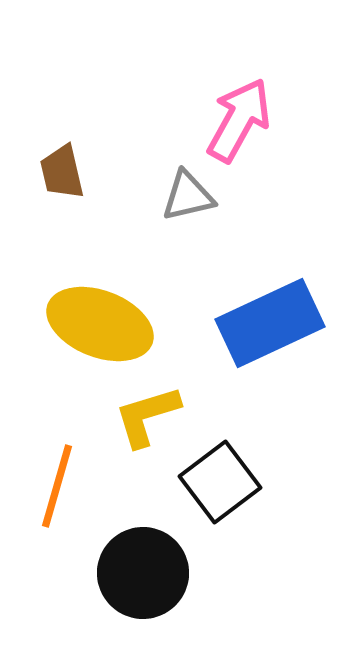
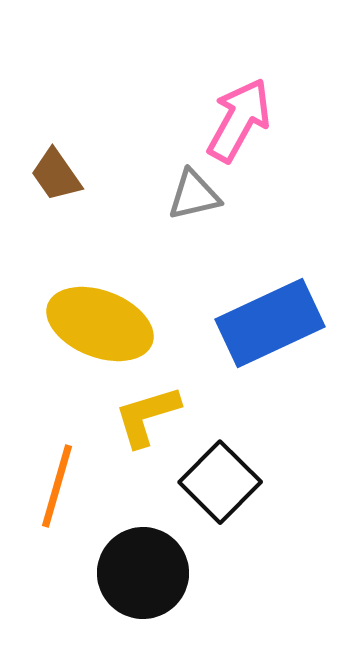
brown trapezoid: moved 6 px left, 3 px down; rotated 22 degrees counterclockwise
gray triangle: moved 6 px right, 1 px up
black square: rotated 8 degrees counterclockwise
